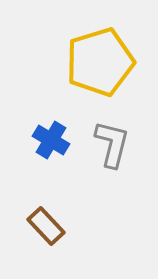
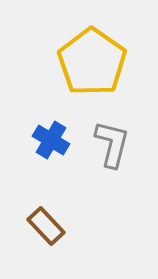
yellow pentagon: moved 8 px left; rotated 20 degrees counterclockwise
